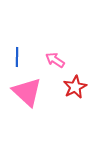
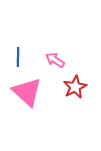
blue line: moved 1 px right
